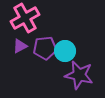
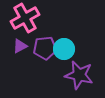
cyan circle: moved 1 px left, 2 px up
